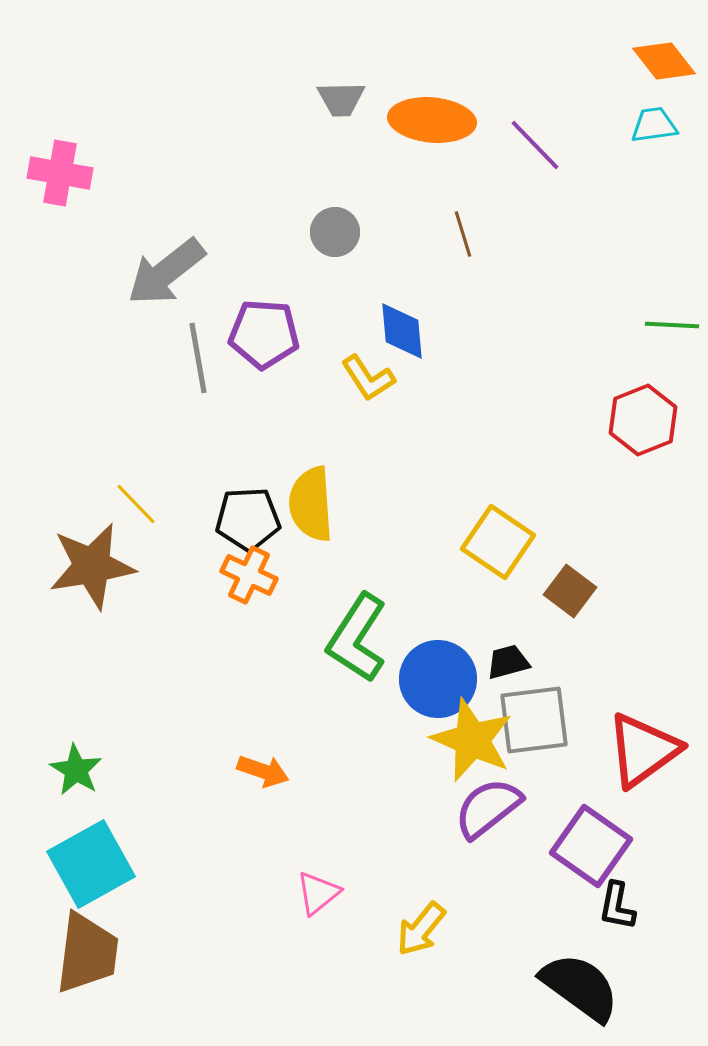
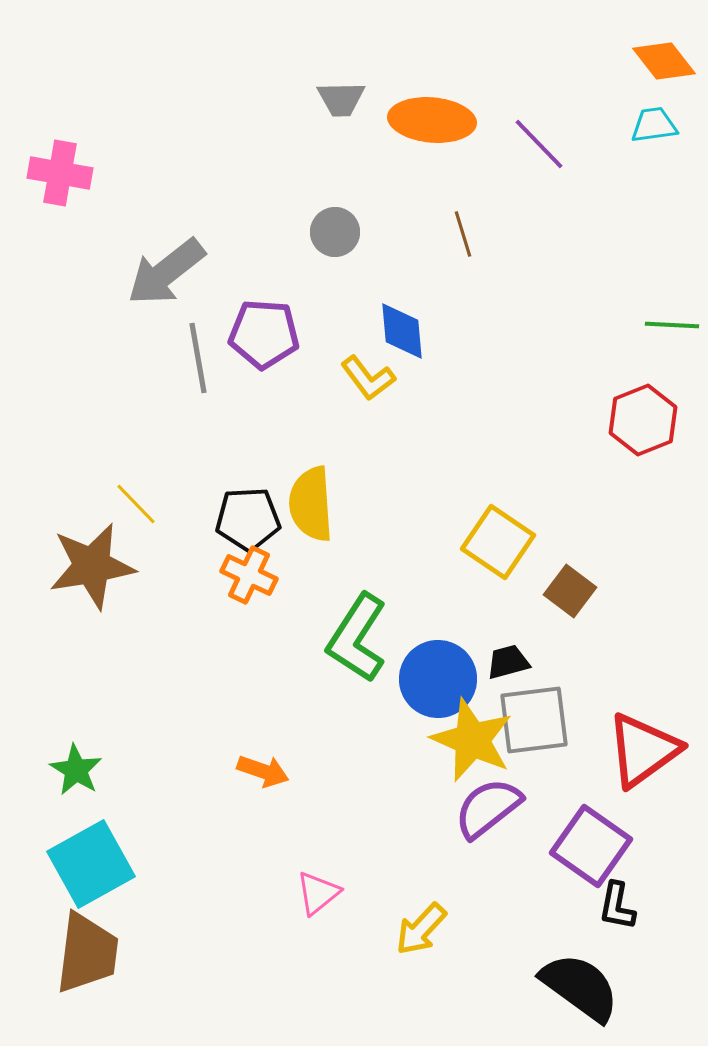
purple line: moved 4 px right, 1 px up
yellow L-shape: rotated 4 degrees counterclockwise
yellow arrow: rotated 4 degrees clockwise
